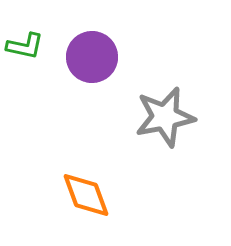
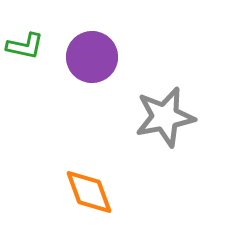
orange diamond: moved 3 px right, 3 px up
